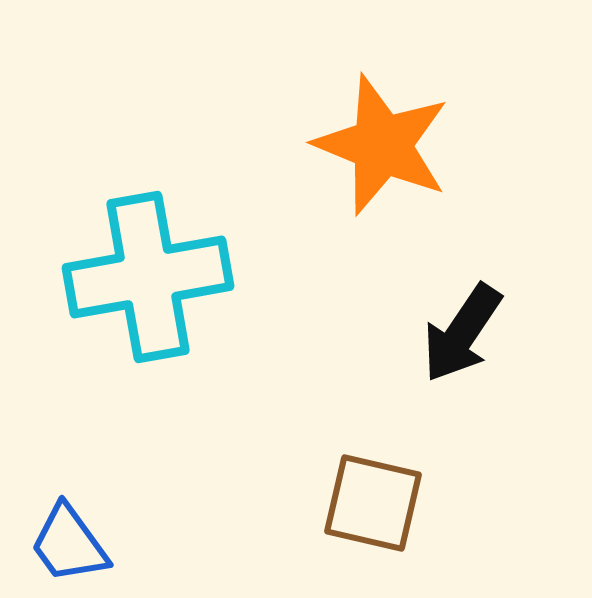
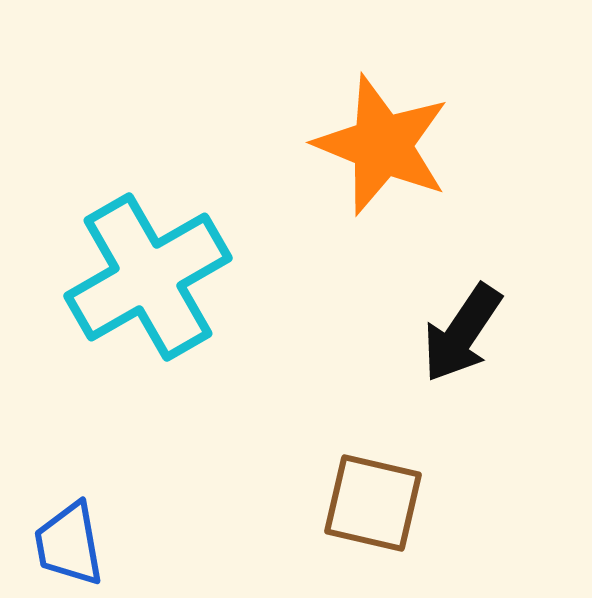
cyan cross: rotated 20 degrees counterclockwise
blue trapezoid: rotated 26 degrees clockwise
